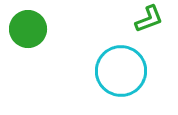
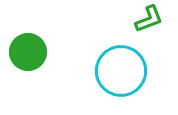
green circle: moved 23 px down
